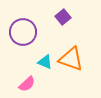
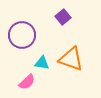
purple circle: moved 1 px left, 3 px down
cyan triangle: moved 3 px left, 1 px down; rotated 14 degrees counterclockwise
pink semicircle: moved 2 px up
